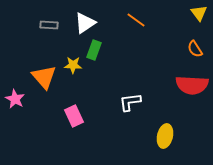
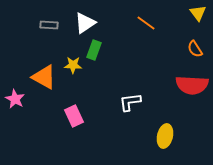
yellow triangle: moved 1 px left
orange line: moved 10 px right, 3 px down
orange triangle: rotated 20 degrees counterclockwise
